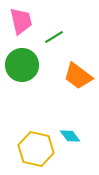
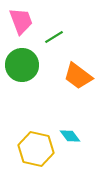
pink trapezoid: rotated 8 degrees counterclockwise
